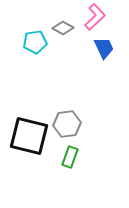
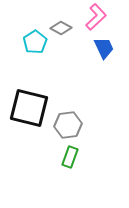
pink L-shape: moved 1 px right
gray diamond: moved 2 px left
cyan pentagon: rotated 25 degrees counterclockwise
gray hexagon: moved 1 px right, 1 px down
black square: moved 28 px up
